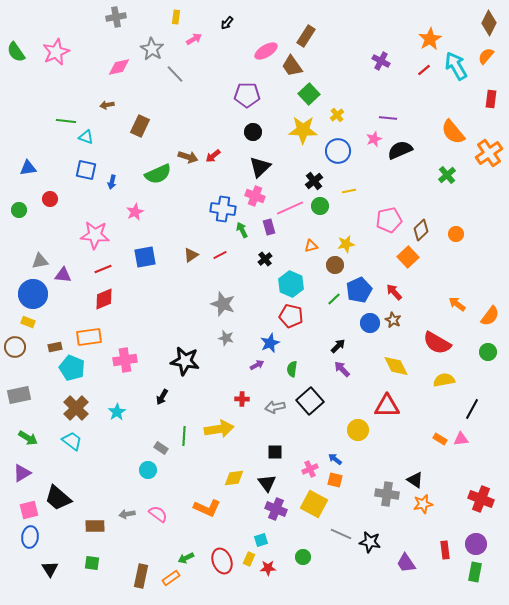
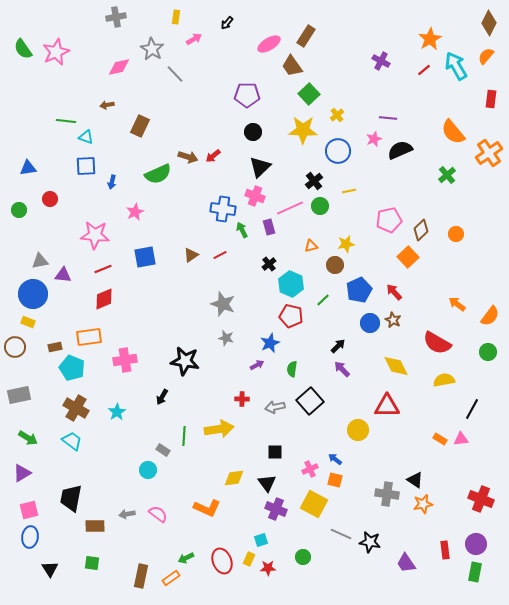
pink ellipse at (266, 51): moved 3 px right, 7 px up
green semicircle at (16, 52): moved 7 px right, 3 px up
blue square at (86, 170): moved 4 px up; rotated 15 degrees counterclockwise
black cross at (265, 259): moved 4 px right, 5 px down
green line at (334, 299): moved 11 px left, 1 px down
brown cross at (76, 408): rotated 15 degrees counterclockwise
gray rectangle at (161, 448): moved 2 px right, 2 px down
black trapezoid at (58, 498): moved 13 px right; rotated 60 degrees clockwise
